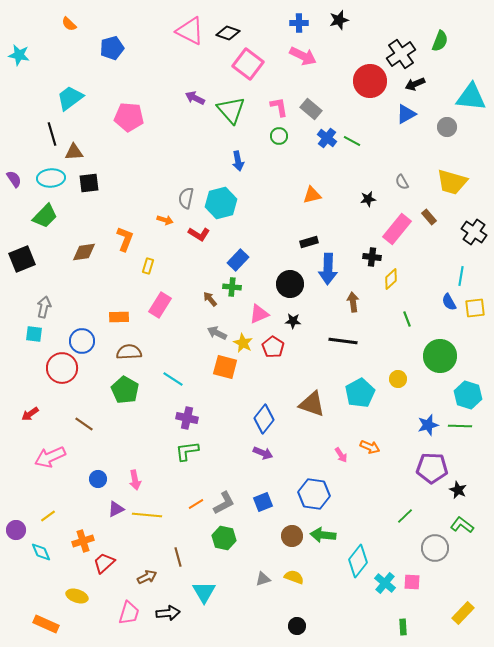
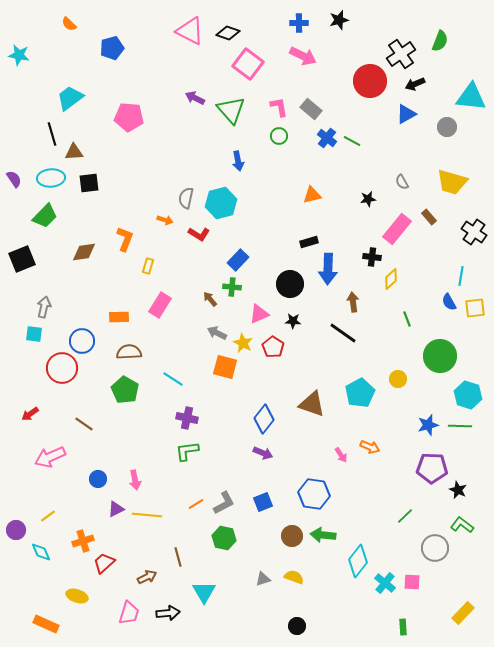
black line at (343, 341): moved 8 px up; rotated 28 degrees clockwise
